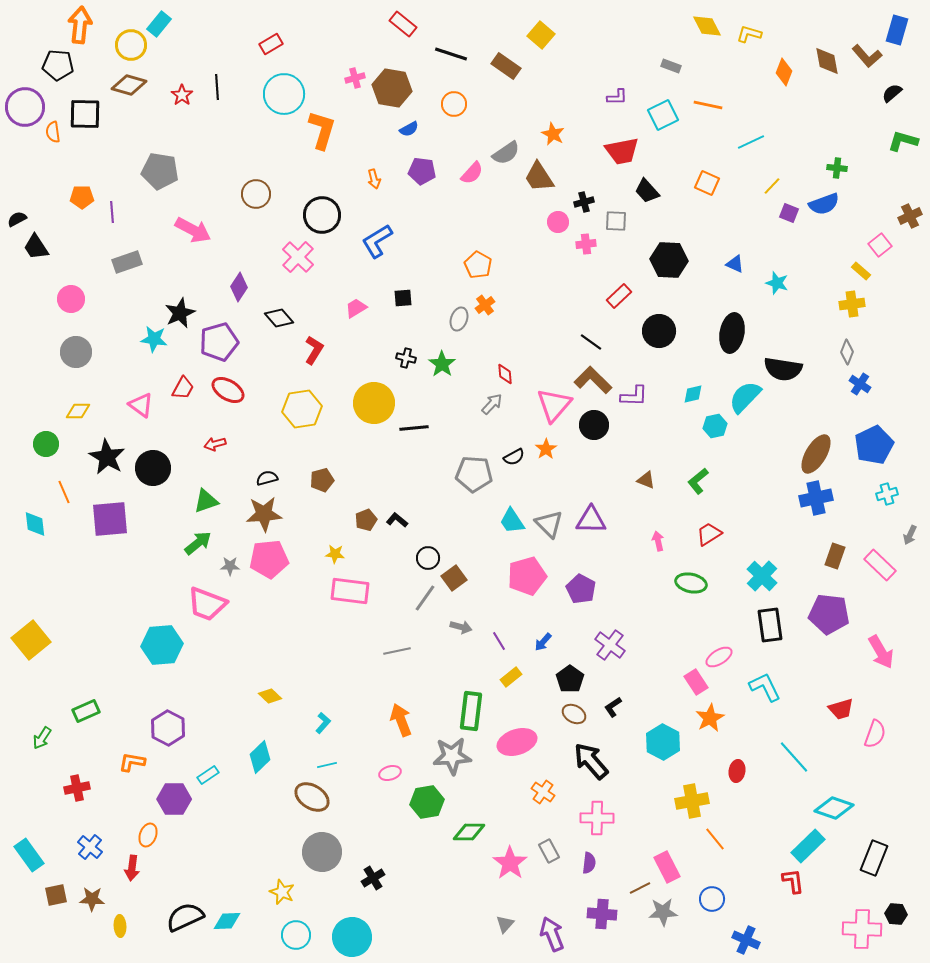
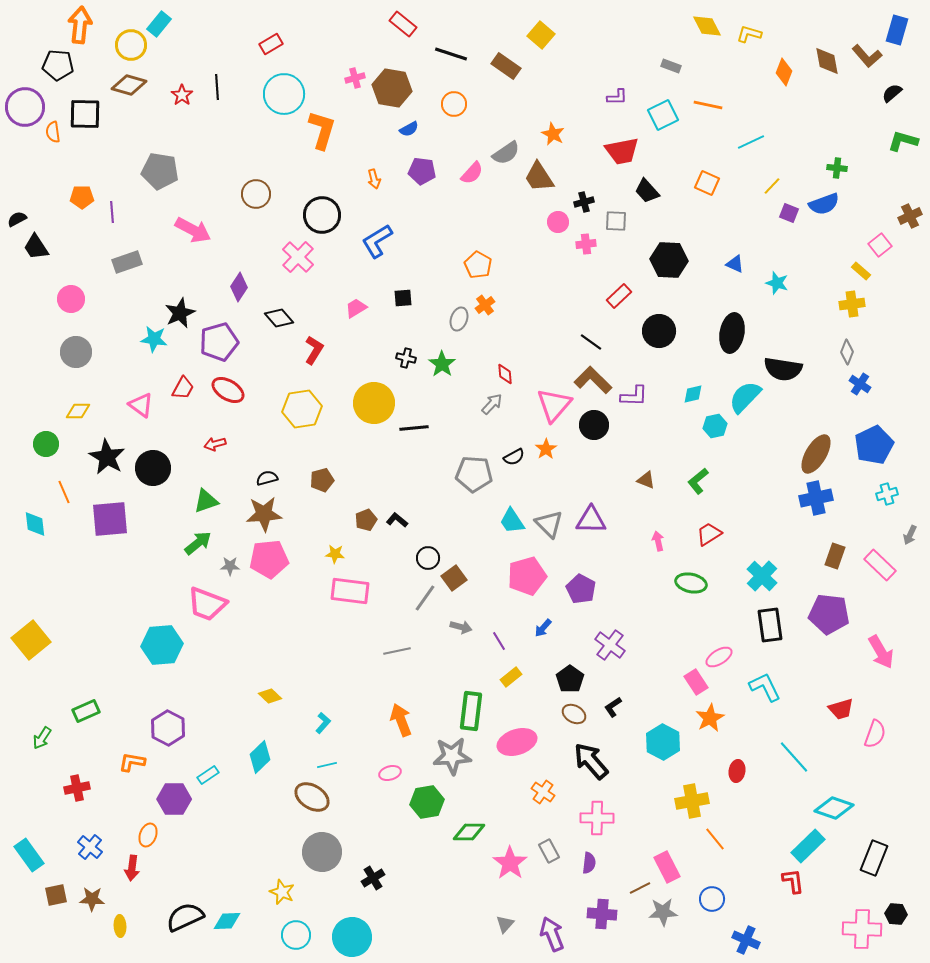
blue arrow at (543, 642): moved 14 px up
